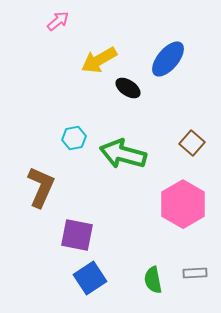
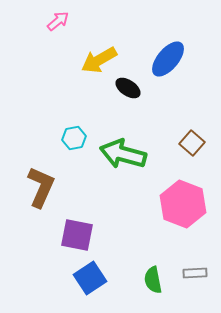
pink hexagon: rotated 9 degrees counterclockwise
